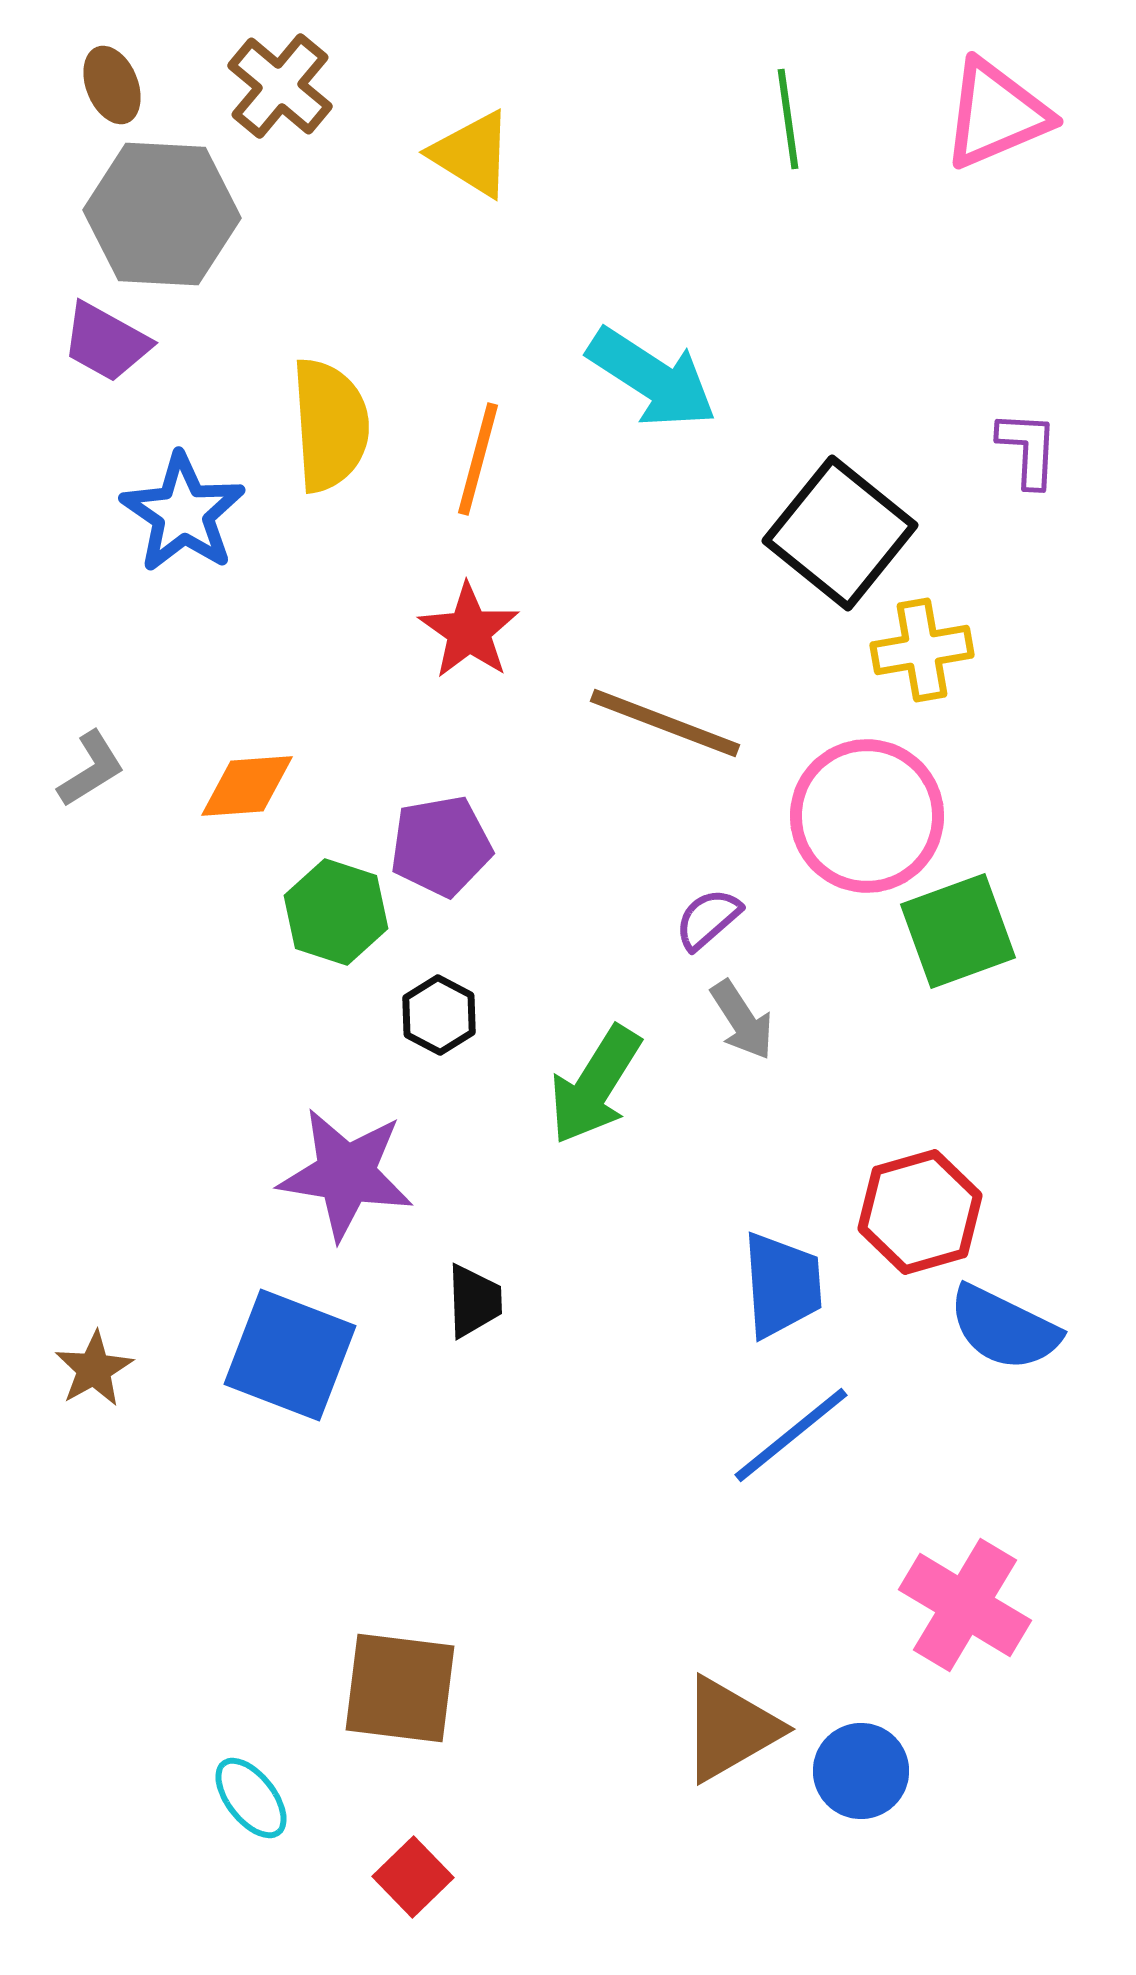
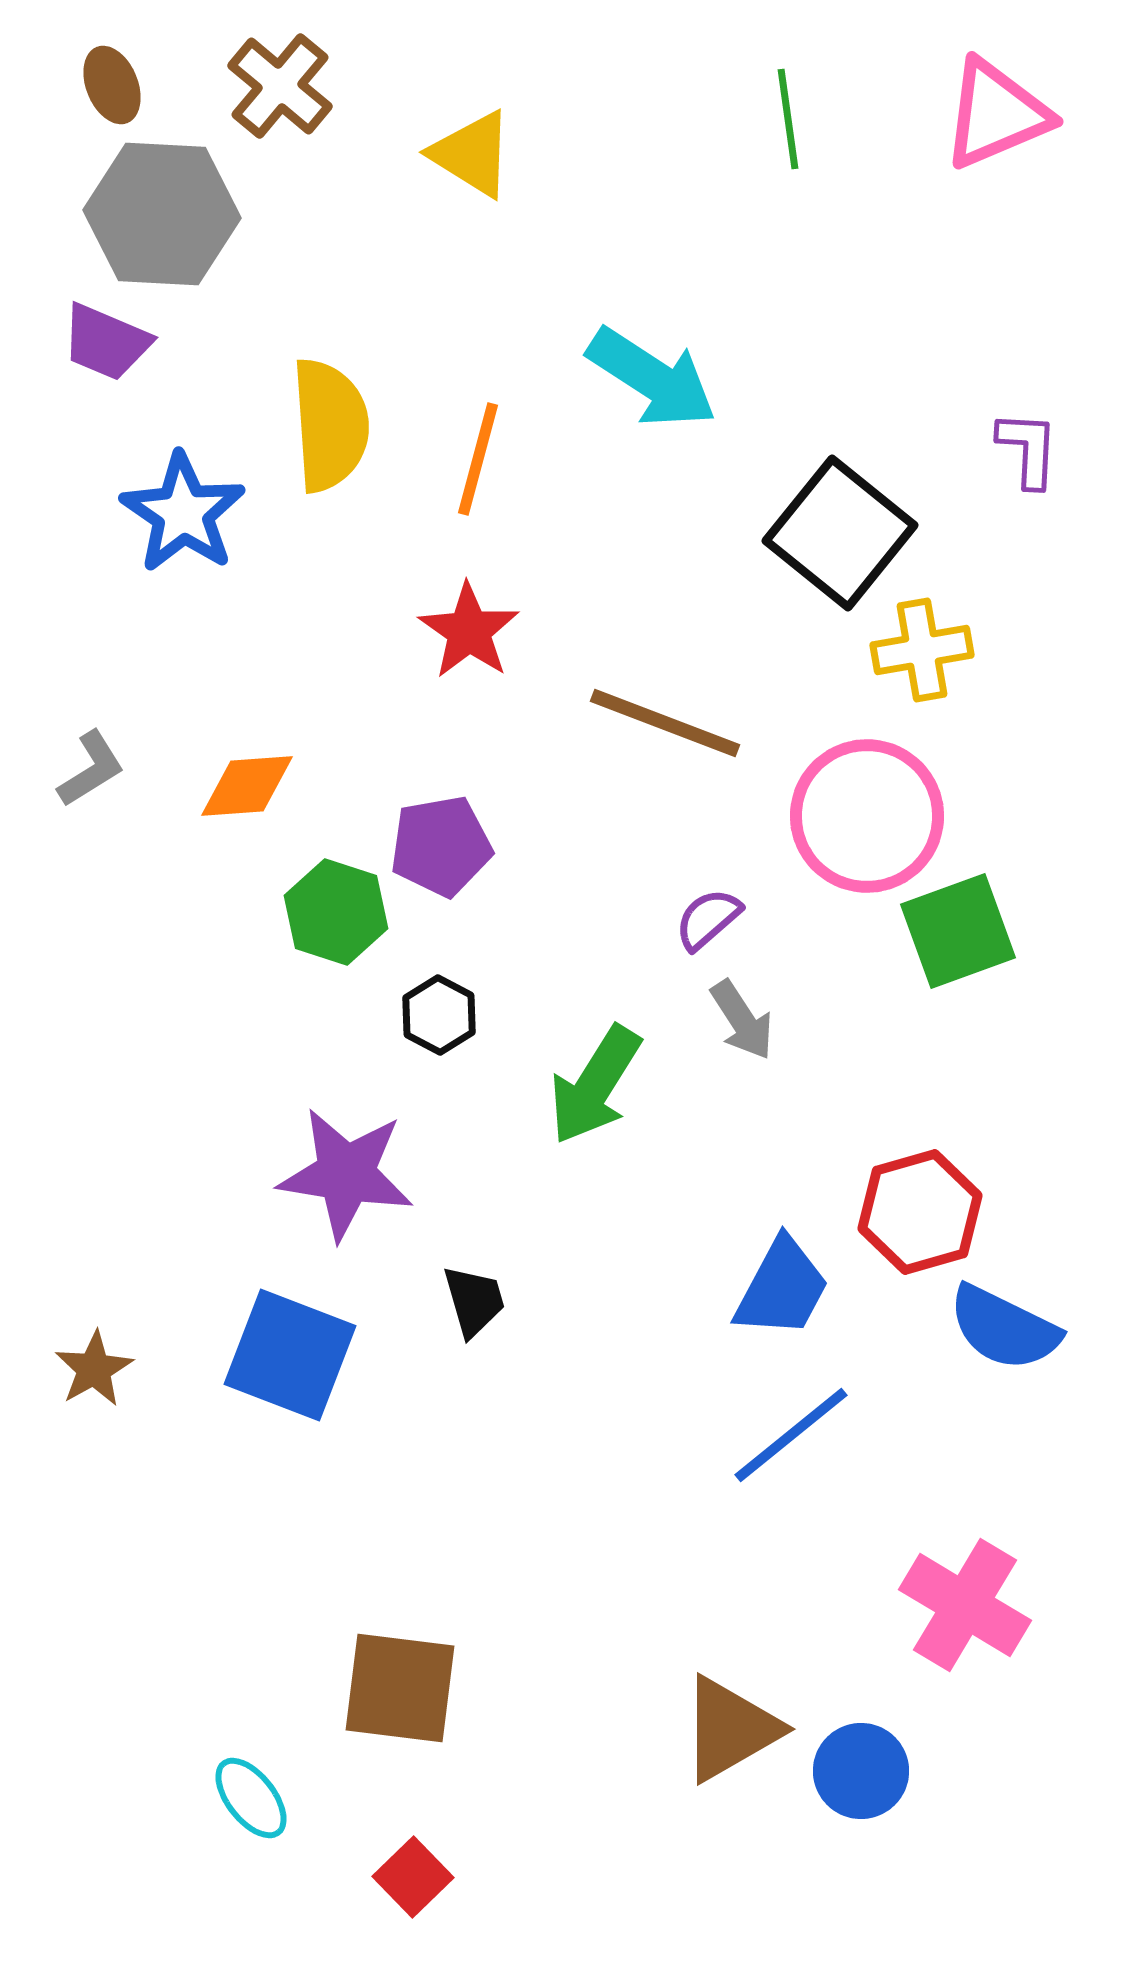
purple trapezoid: rotated 6 degrees counterclockwise
blue trapezoid: moved 3 px down; rotated 32 degrees clockwise
black trapezoid: rotated 14 degrees counterclockwise
